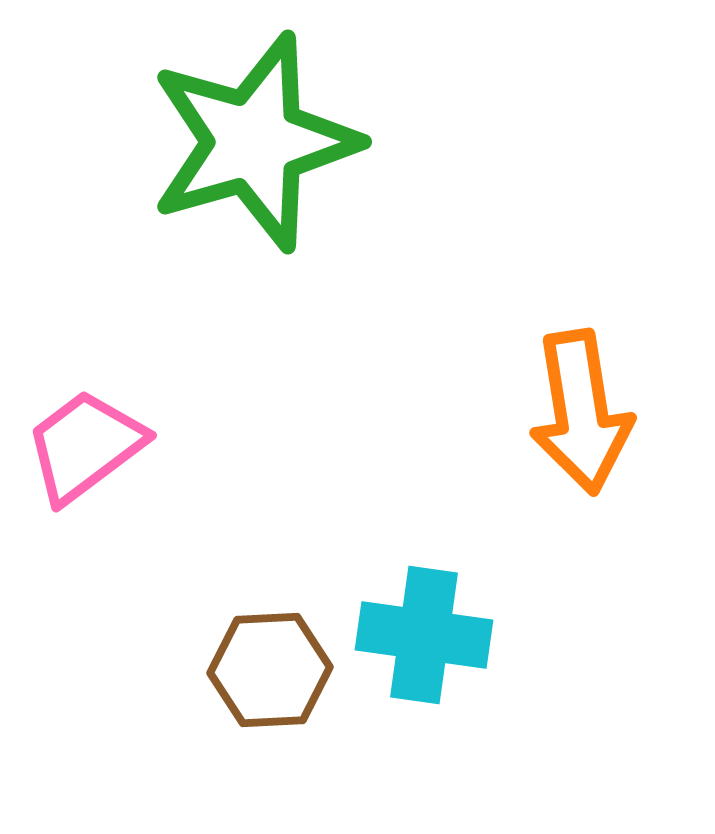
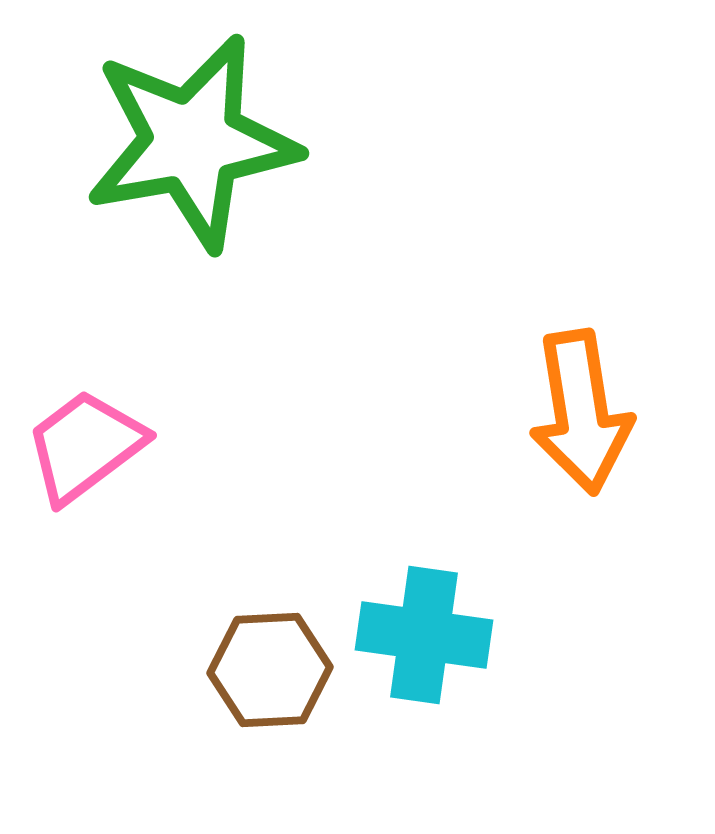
green star: moved 62 px left; rotated 6 degrees clockwise
